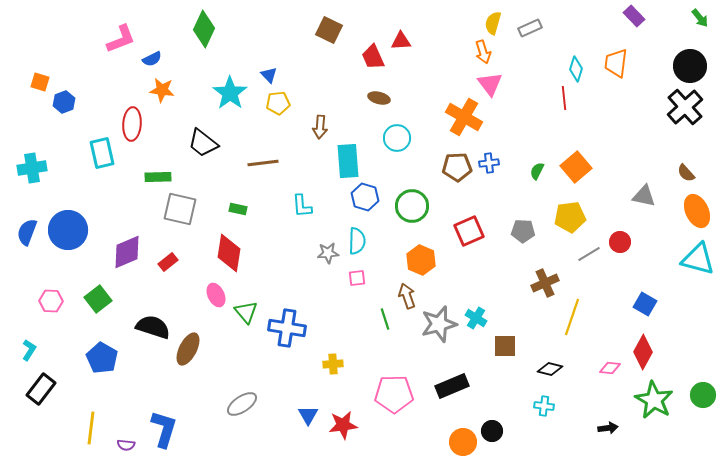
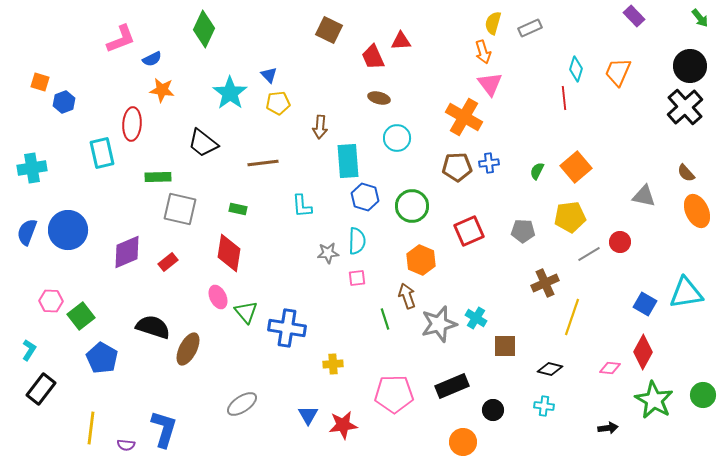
orange trapezoid at (616, 63): moved 2 px right, 9 px down; rotated 16 degrees clockwise
cyan triangle at (698, 259): moved 12 px left, 34 px down; rotated 24 degrees counterclockwise
pink ellipse at (216, 295): moved 2 px right, 2 px down
green square at (98, 299): moved 17 px left, 17 px down
black circle at (492, 431): moved 1 px right, 21 px up
